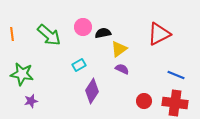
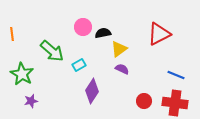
green arrow: moved 3 px right, 16 px down
green star: rotated 20 degrees clockwise
